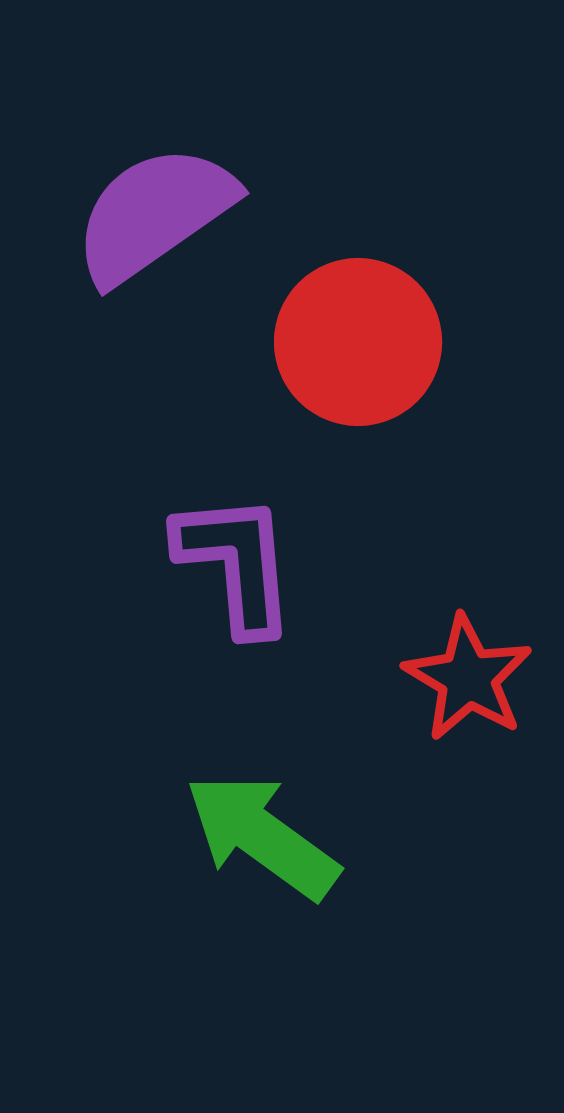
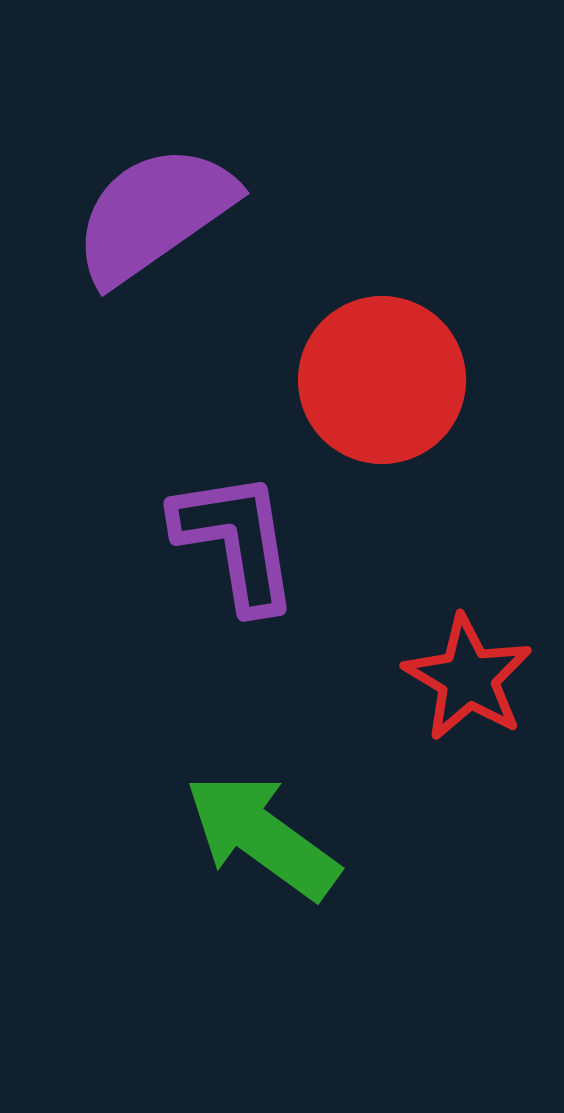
red circle: moved 24 px right, 38 px down
purple L-shape: moved 22 px up; rotated 4 degrees counterclockwise
